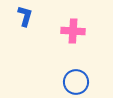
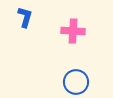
blue L-shape: moved 1 px down
